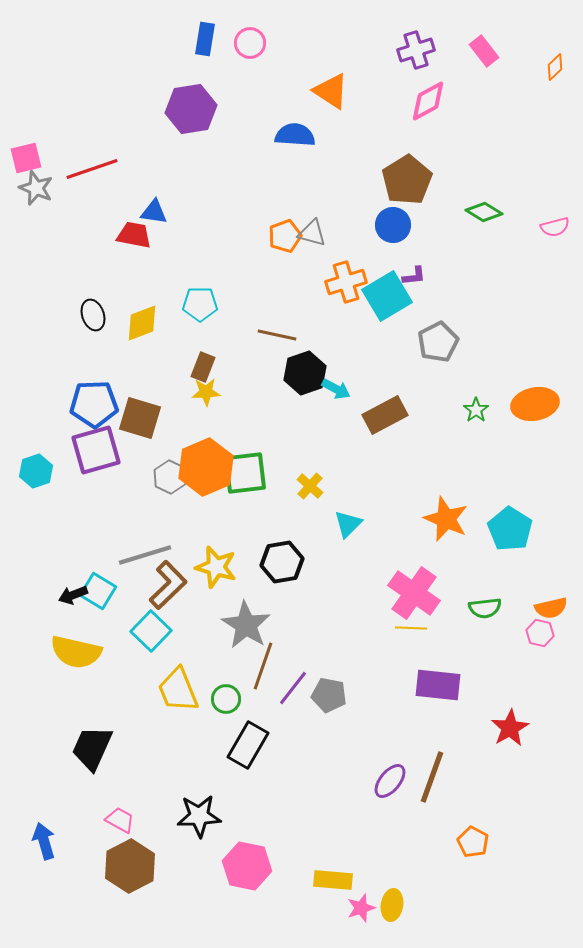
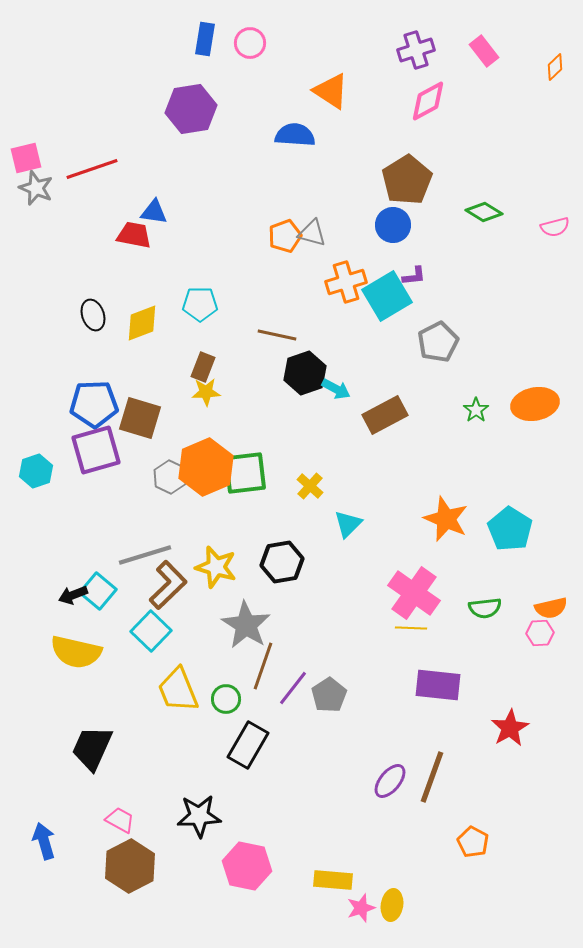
cyan square at (98, 591): rotated 9 degrees clockwise
pink hexagon at (540, 633): rotated 16 degrees counterclockwise
gray pentagon at (329, 695): rotated 28 degrees clockwise
